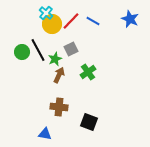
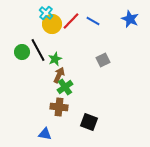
gray square: moved 32 px right, 11 px down
green cross: moved 23 px left, 15 px down
